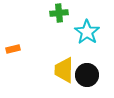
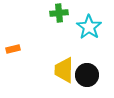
cyan star: moved 2 px right, 5 px up
